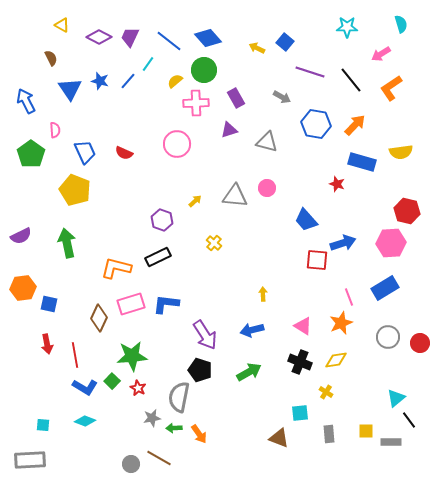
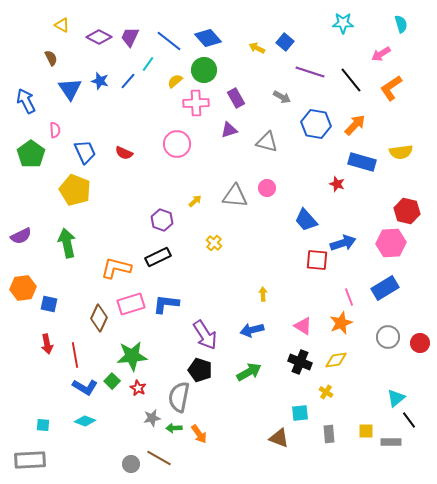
cyan star at (347, 27): moved 4 px left, 4 px up
